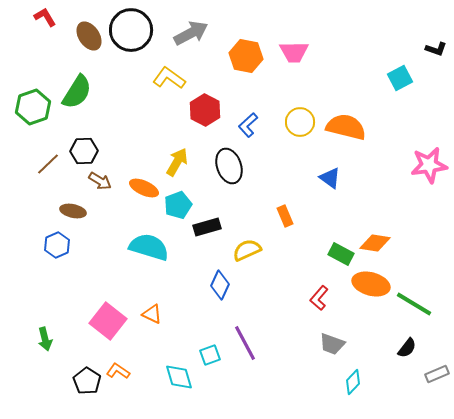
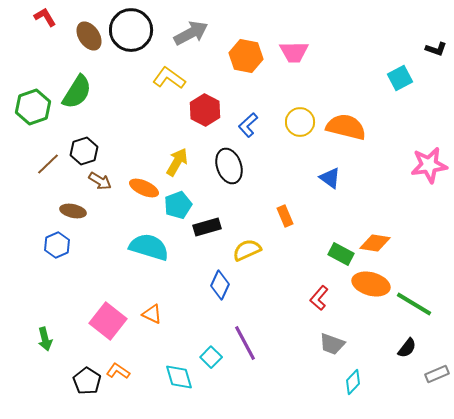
black hexagon at (84, 151): rotated 16 degrees counterclockwise
cyan square at (210, 355): moved 1 px right, 2 px down; rotated 25 degrees counterclockwise
